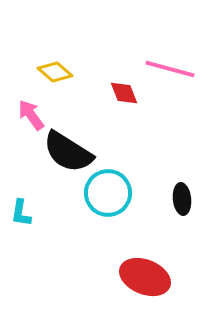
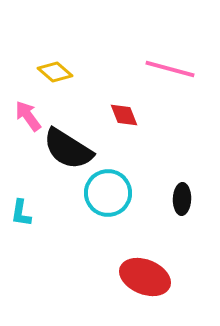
red diamond: moved 22 px down
pink arrow: moved 3 px left, 1 px down
black semicircle: moved 3 px up
black ellipse: rotated 8 degrees clockwise
